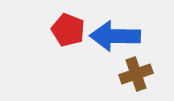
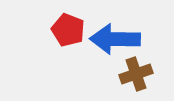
blue arrow: moved 3 px down
